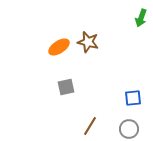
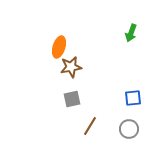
green arrow: moved 10 px left, 15 px down
brown star: moved 17 px left, 25 px down; rotated 25 degrees counterclockwise
orange ellipse: rotated 40 degrees counterclockwise
gray square: moved 6 px right, 12 px down
